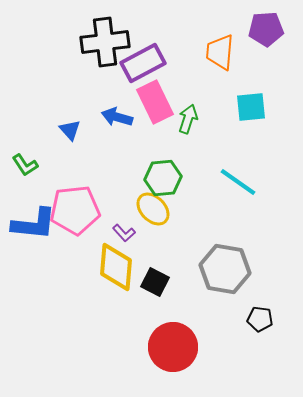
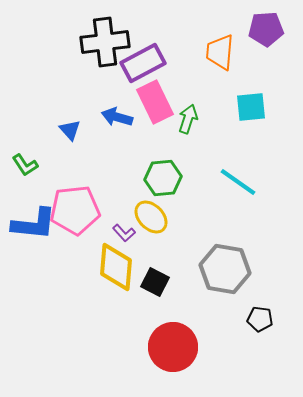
yellow ellipse: moved 2 px left, 8 px down
